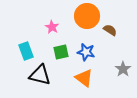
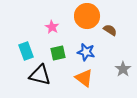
green square: moved 3 px left, 1 px down
